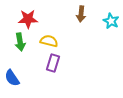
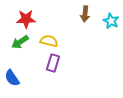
brown arrow: moved 4 px right
red star: moved 2 px left
green arrow: rotated 66 degrees clockwise
